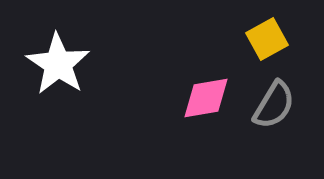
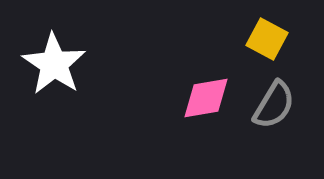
yellow square: rotated 33 degrees counterclockwise
white star: moved 4 px left
